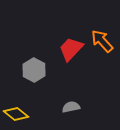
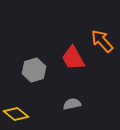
red trapezoid: moved 2 px right, 9 px down; rotated 72 degrees counterclockwise
gray hexagon: rotated 15 degrees clockwise
gray semicircle: moved 1 px right, 3 px up
